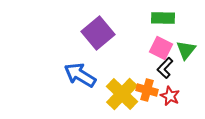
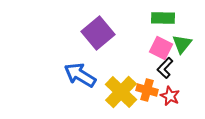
green triangle: moved 4 px left, 6 px up
yellow cross: moved 1 px left, 2 px up
